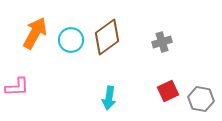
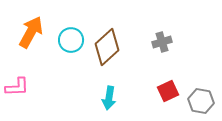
orange arrow: moved 4 px left, 1 px up
brown diamond: moved 10 px down; rotated 6 degrees counterclockwise
gray hexagon: moved 2 px down
